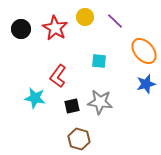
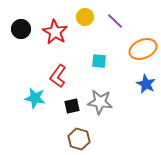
red star: moved 4 px down
orange ellipse: moved 1 px left, 2 px up; rotated 72 degrees counterclockwise
blue star: rotated 30 degrees counterclockwise
